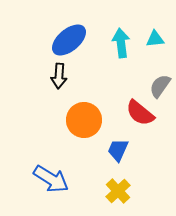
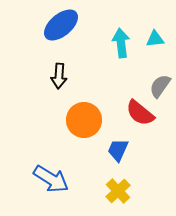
blue ellipse: moved 8 px left, 15 px up
